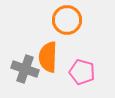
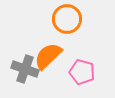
orange circle: moved 1 px up
orange semicircle: moved 1 px up; rotated 44 degrees clockwise
